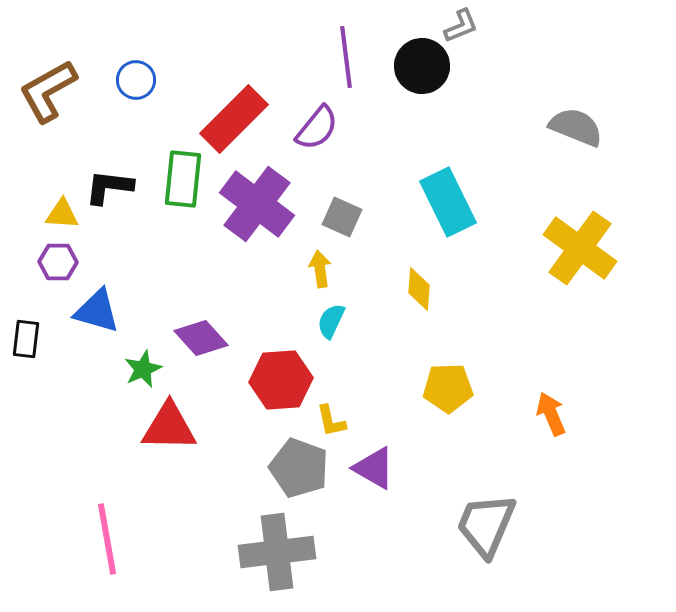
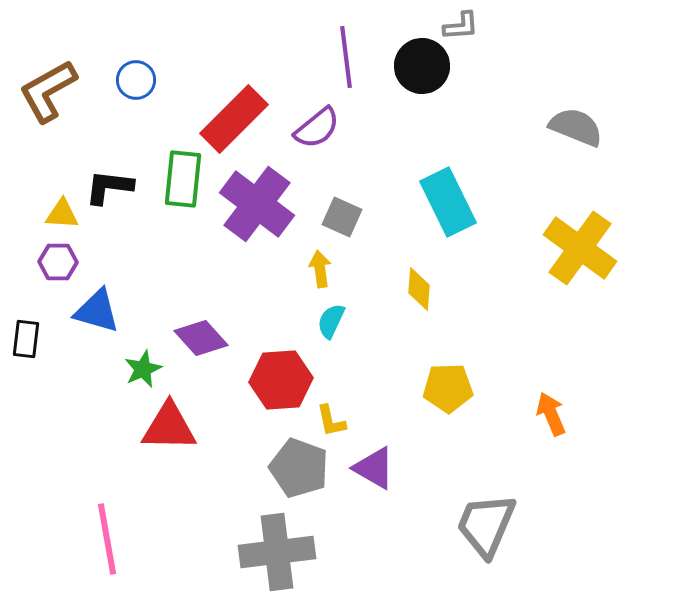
gray L-shape: rotated 18 degrees clockwise
purple semicircle: rotated 12 degrees clockwise
